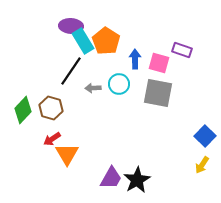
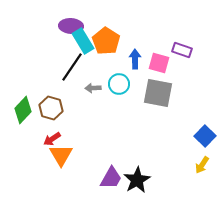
black line: moved 1 px right, 4 px up
orange triangle: moved 6 px left, 1 px down
